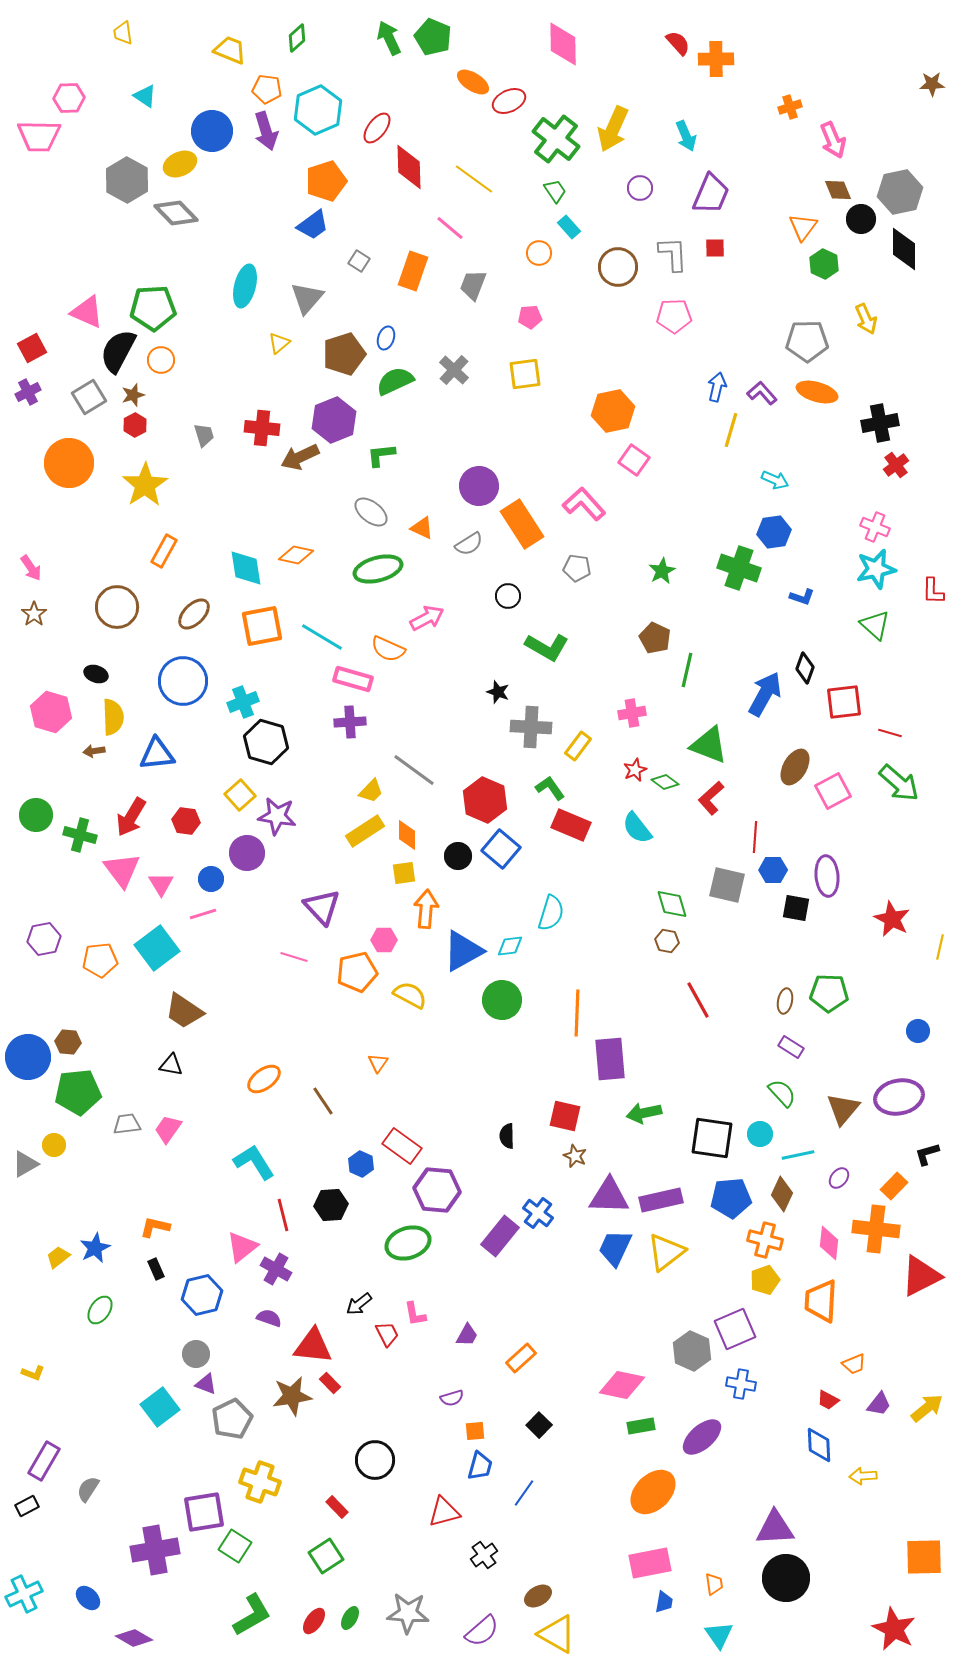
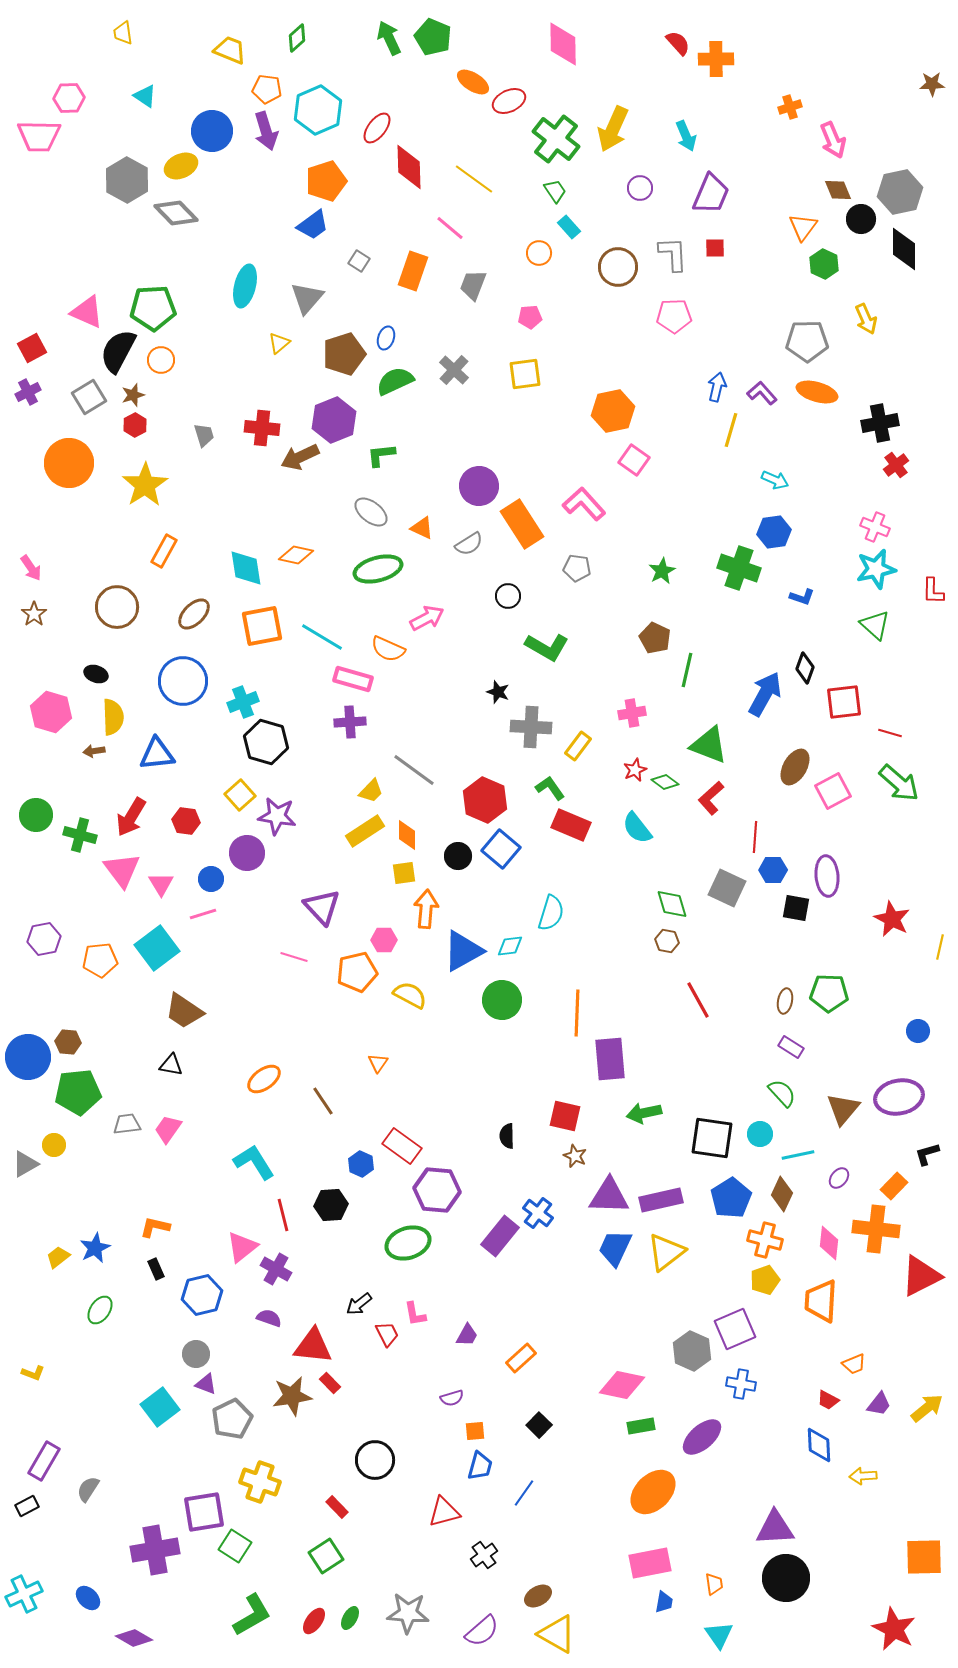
yellow ellipse at (180, 164): moved 1 px right, 2 px down
gray square at (727, 885): moved 3 px down; rotated 12 degrees clockwise
blue pentagon at (731, 1198): rotated 27 degrees counterclockwise
